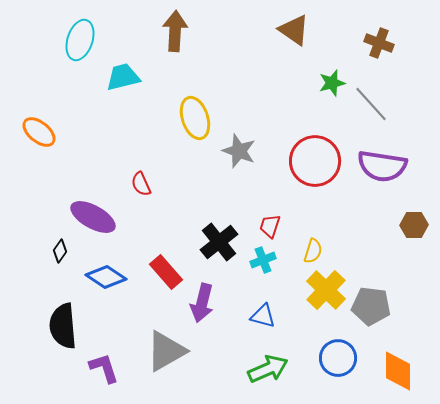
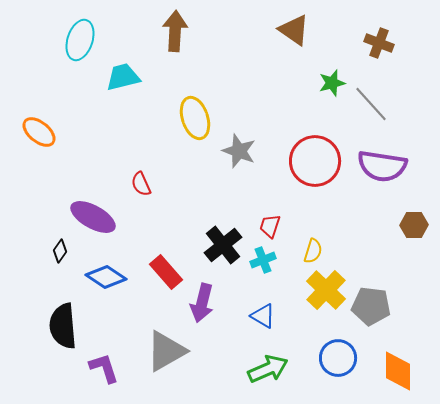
black cross: moved 4 px right, 3 px down
blue triangle: rotated 16 degrees clockwise
